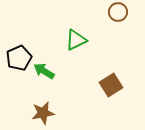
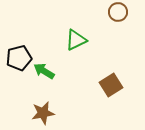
black pentagon: rotated 10 degrees clockwise
